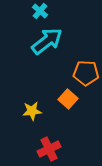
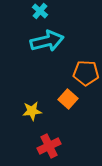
cyan arrow: rotated 24 degrees clockwise
red cross: moved 3 px up
